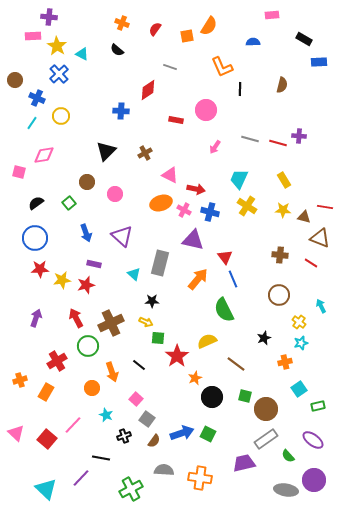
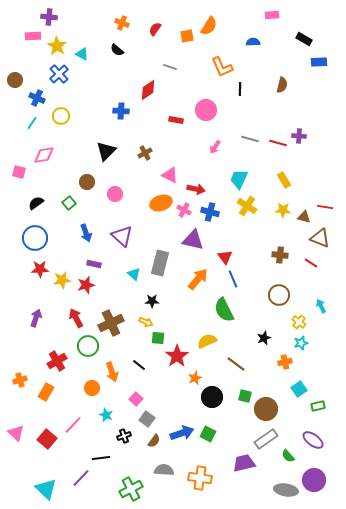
black line at (101, 458): rotated 18 degrees counterclockwise
